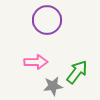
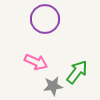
purple circle: moved 2 px left, 1 px up
pink arrow: rotated 25 degrees clockwise
